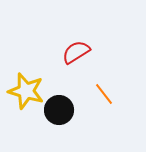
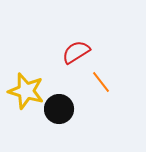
orange line: moved 3 px left, 12 px up
black circle: moved 1 px up
